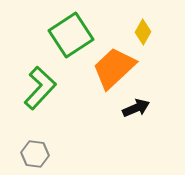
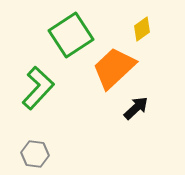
yellow diamond: moved 1 px left, 3 px up; rotated 25 degrees clockwise
green L-shape: moved 2 px left
black arrow: rotated 20 degrees counterclockwise
